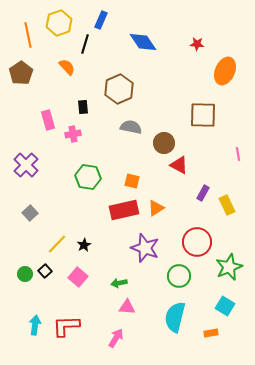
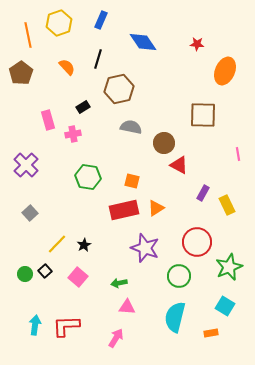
black line at (85, 44): moved 13 px right, 15 px down
brown hexagon at (119, 89): rotated 12 degrees clockwise
black rectangle at (83, 107): rotated 64 degrees clockwise
